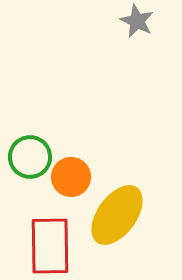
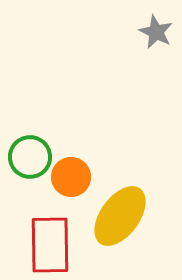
gray star: moved 19 px right, 11 px down
yellow ellipse: moved 3 px right, 1 px down
red rectangle: moved 1 px up
